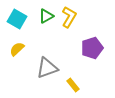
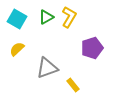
green triangle: moved 1 px down
